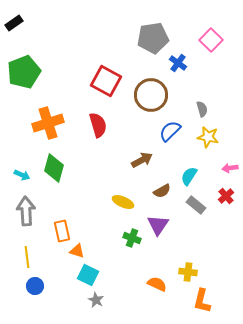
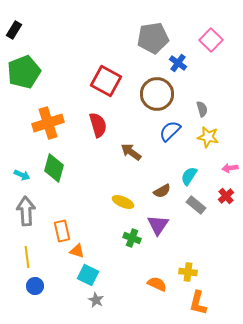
black rectangle: moved 7 px down; rotated 24 degrees counterclockwise
brown circle: moved 6 px right, 1 px up
brown arrow: moved 11 px left, 8 px up; rotated 115 degrees counterclockwise
orange L-shape: moved 4 px left, 2 px down
